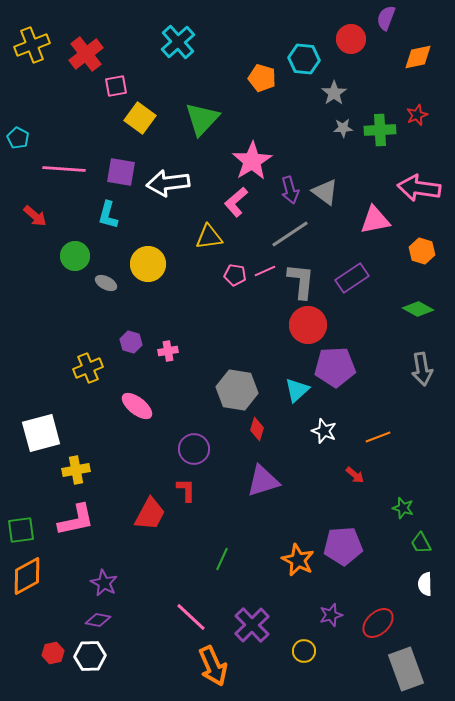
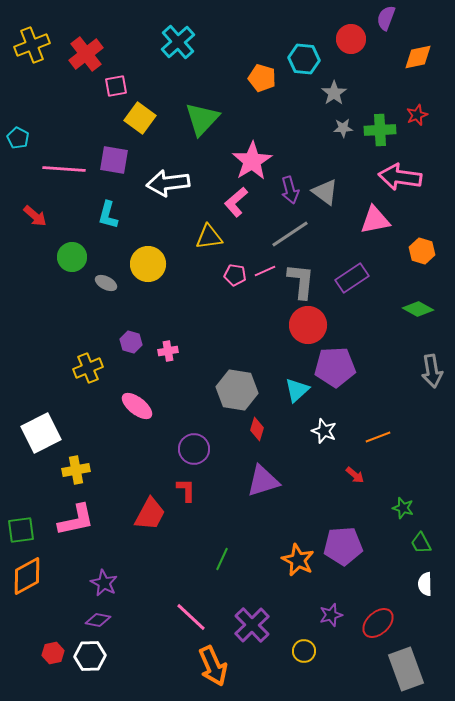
purple square at (121, 172): moved 7 px left, 12 px up
pink arrow at (419, 188): moved 19 px left, 11 px up
green circle at (75, 256): moved 3 px left, 1 px down
gray arrow at (422, 369): moved 10 px right, 2 px down
white square at (41, 433): rotated 12 degrees counterclockwise
